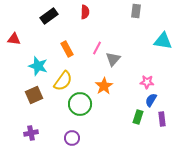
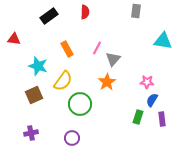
orange star: moved 3 px right, 4 px up
blue semicircle: moved 1 px right
